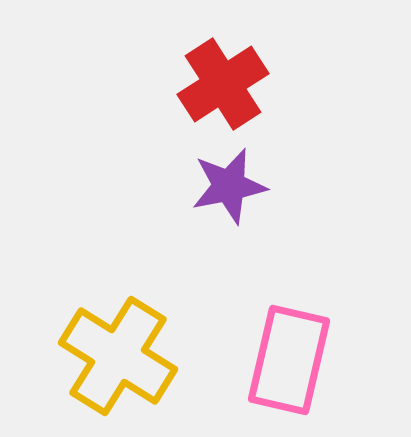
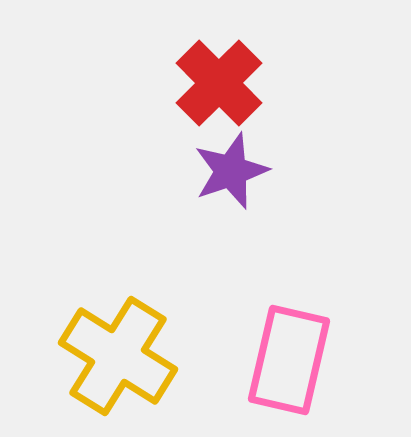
red cross: moved 4 px left, 1 px up; rotated 12 degrees counterclockwise
purple star: moved 2 px right, 15 px up; rotated 8 degrees counterclockwise
